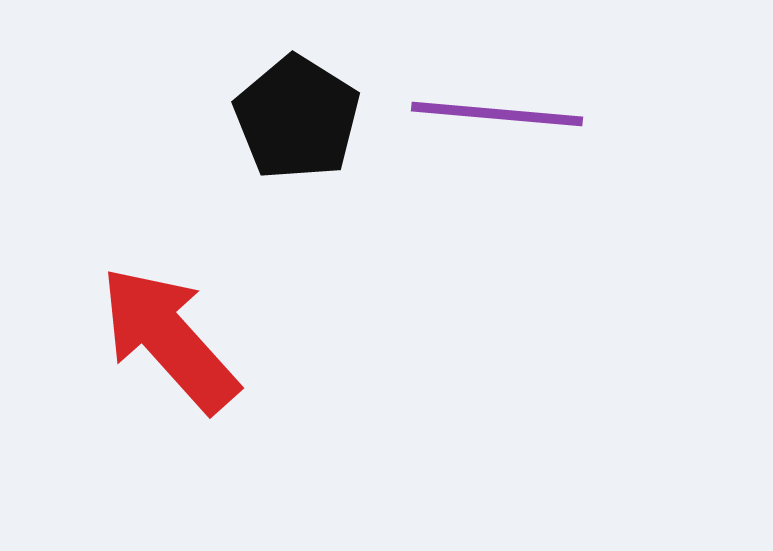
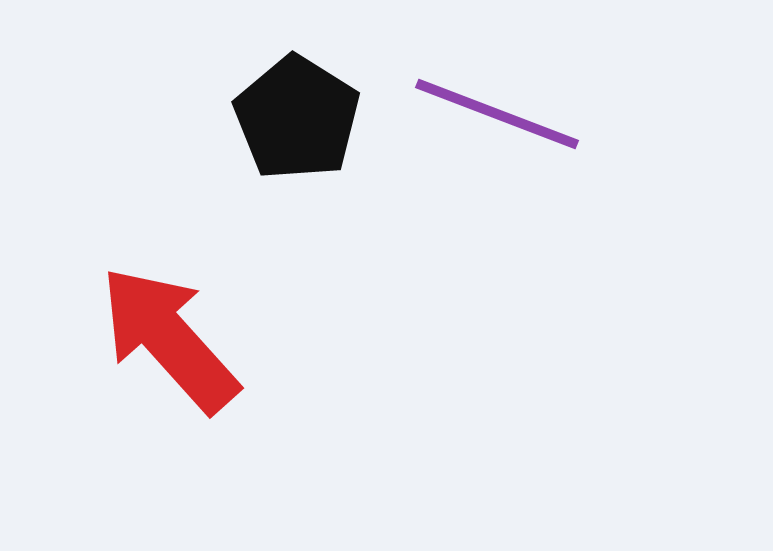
purple line: rotated 16 degrees clockwise
